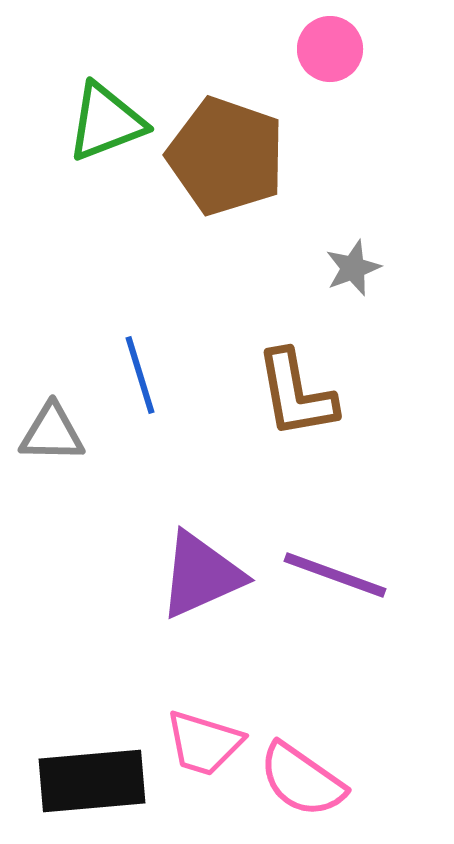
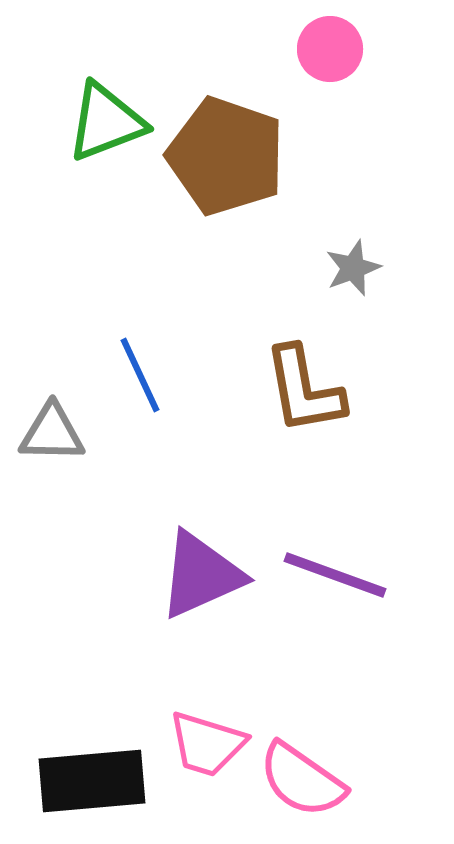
blue line: rotated 8 degrees counterclockwise
brown L-shape: moved 8 px right, 4 px up
pink trapezoid: moved 3 px right, 1 px down
